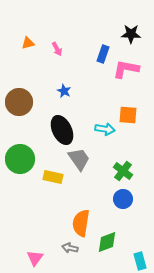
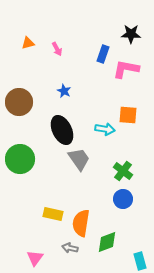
yellow rectangle: moved 37 px down
